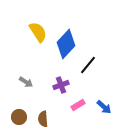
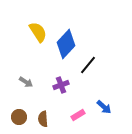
pink rectangle: moved 10 px down
